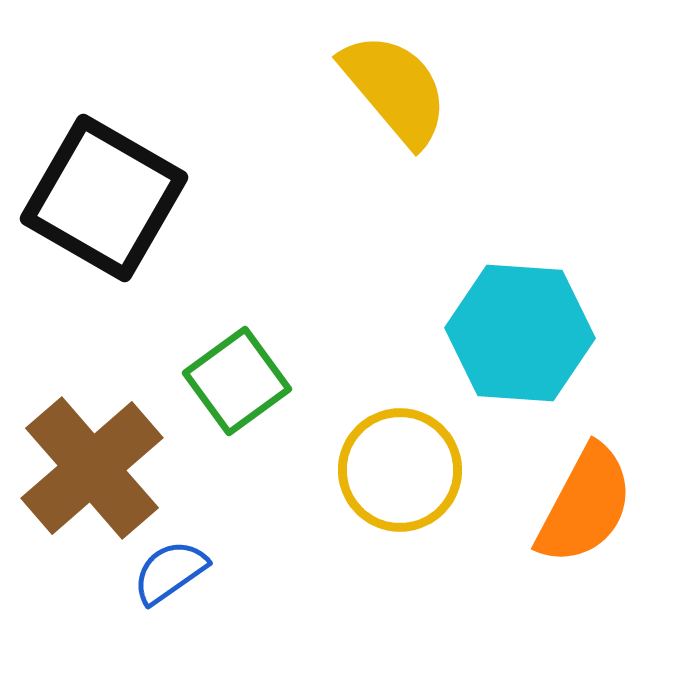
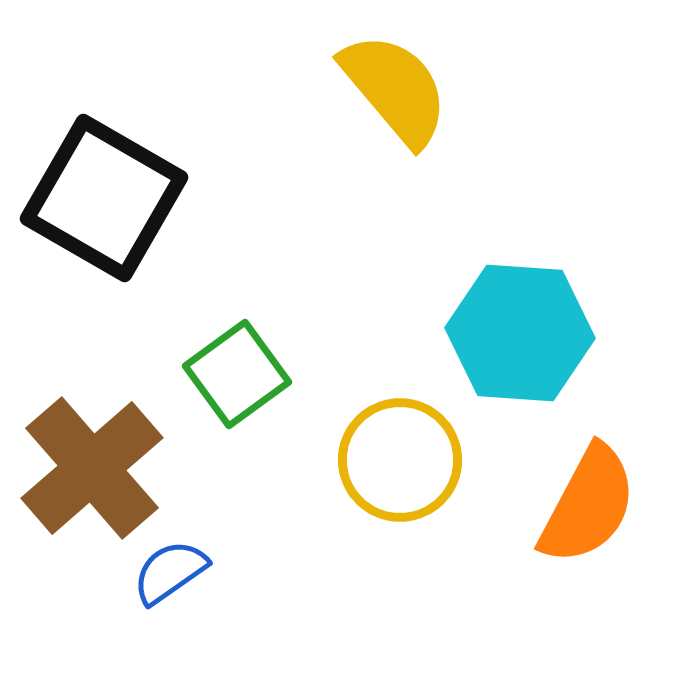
green square: moved 7 px up
yellow circle: moved 10 px up
orange semicircle: moved 3 px right
